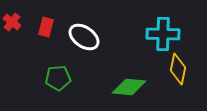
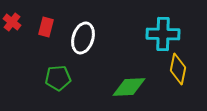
white ellipse: moved 1 px left, 1 px down; rotated 72 degrees clockwise
green diamond: rotated 8 degrees counterclockwise
